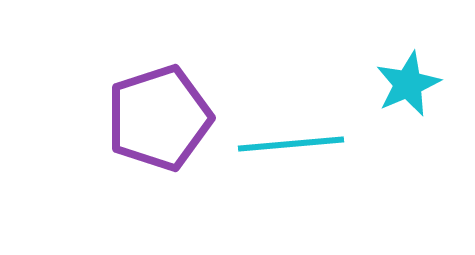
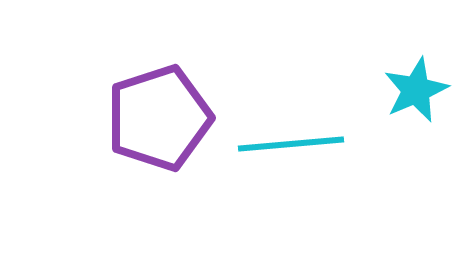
cyan star: moved 8 px right, 6 px down
